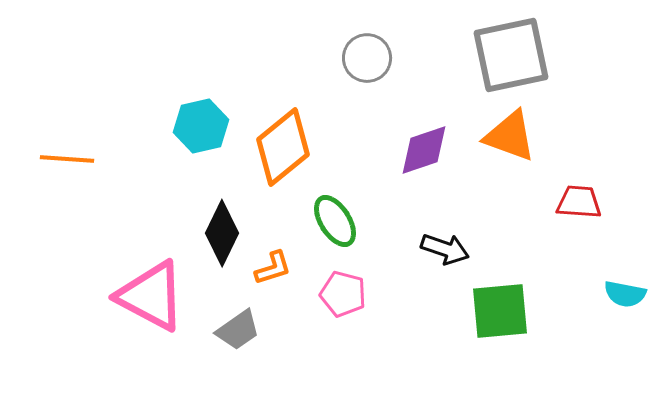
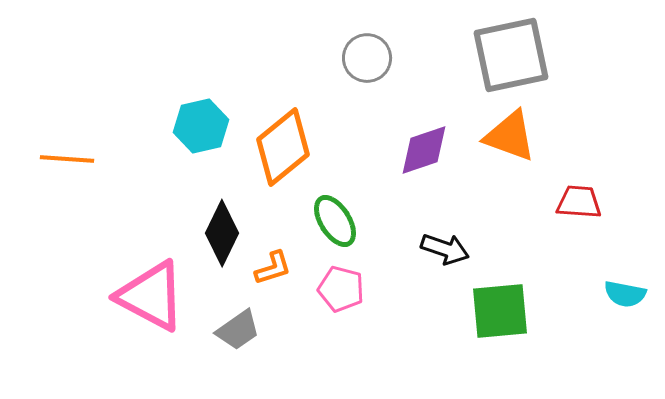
pink pentagon: moved 2 px left, 5 px up
